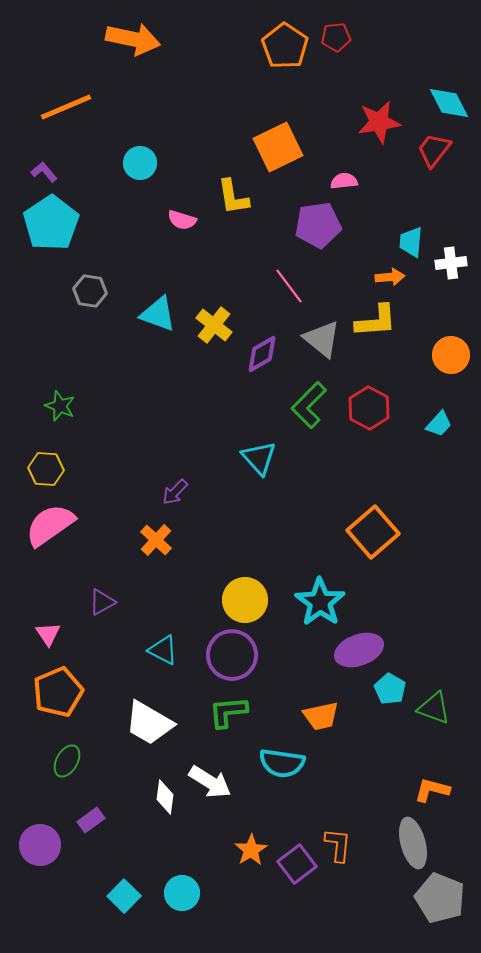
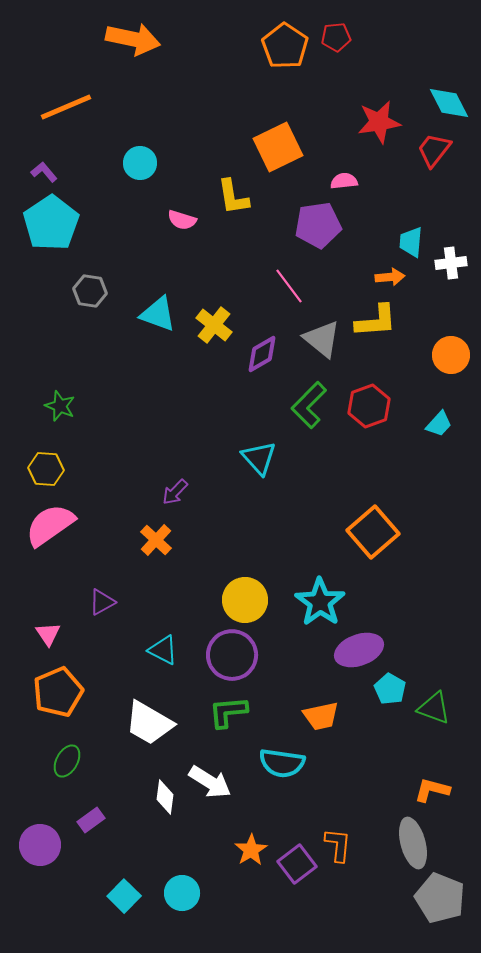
red hexagon at (369, 408): moved 2 px up; rotated 12 degrees clockwise
